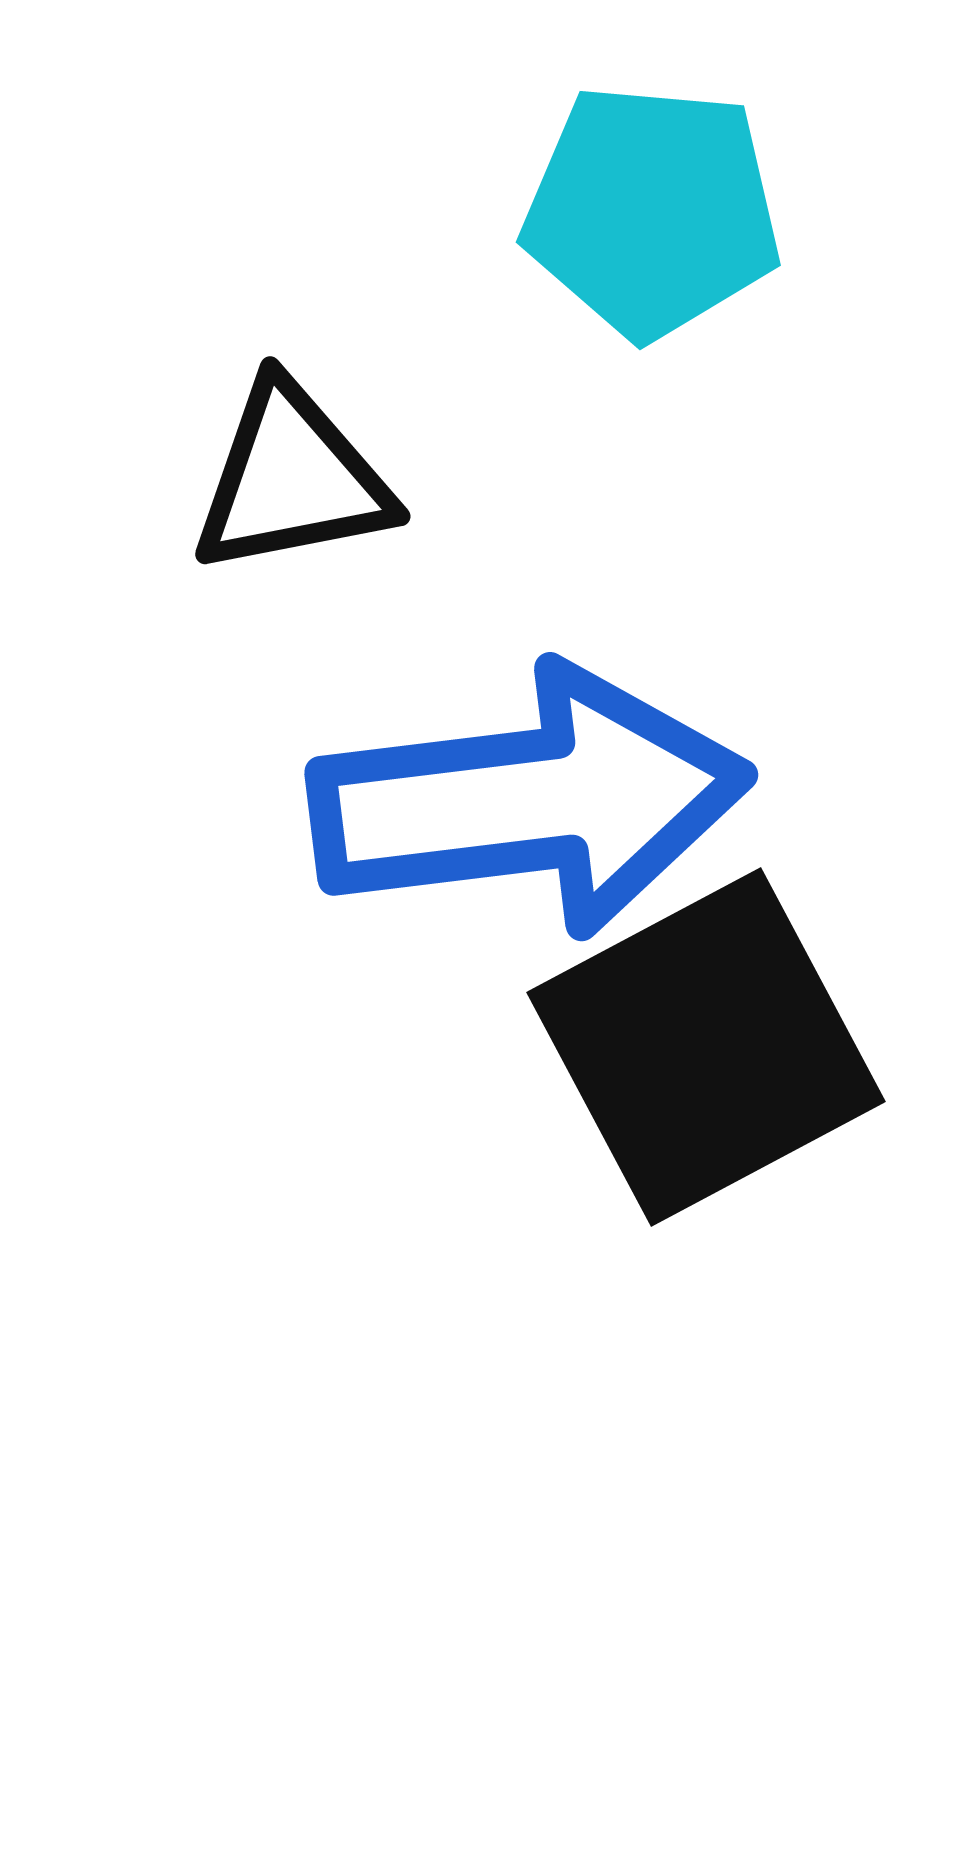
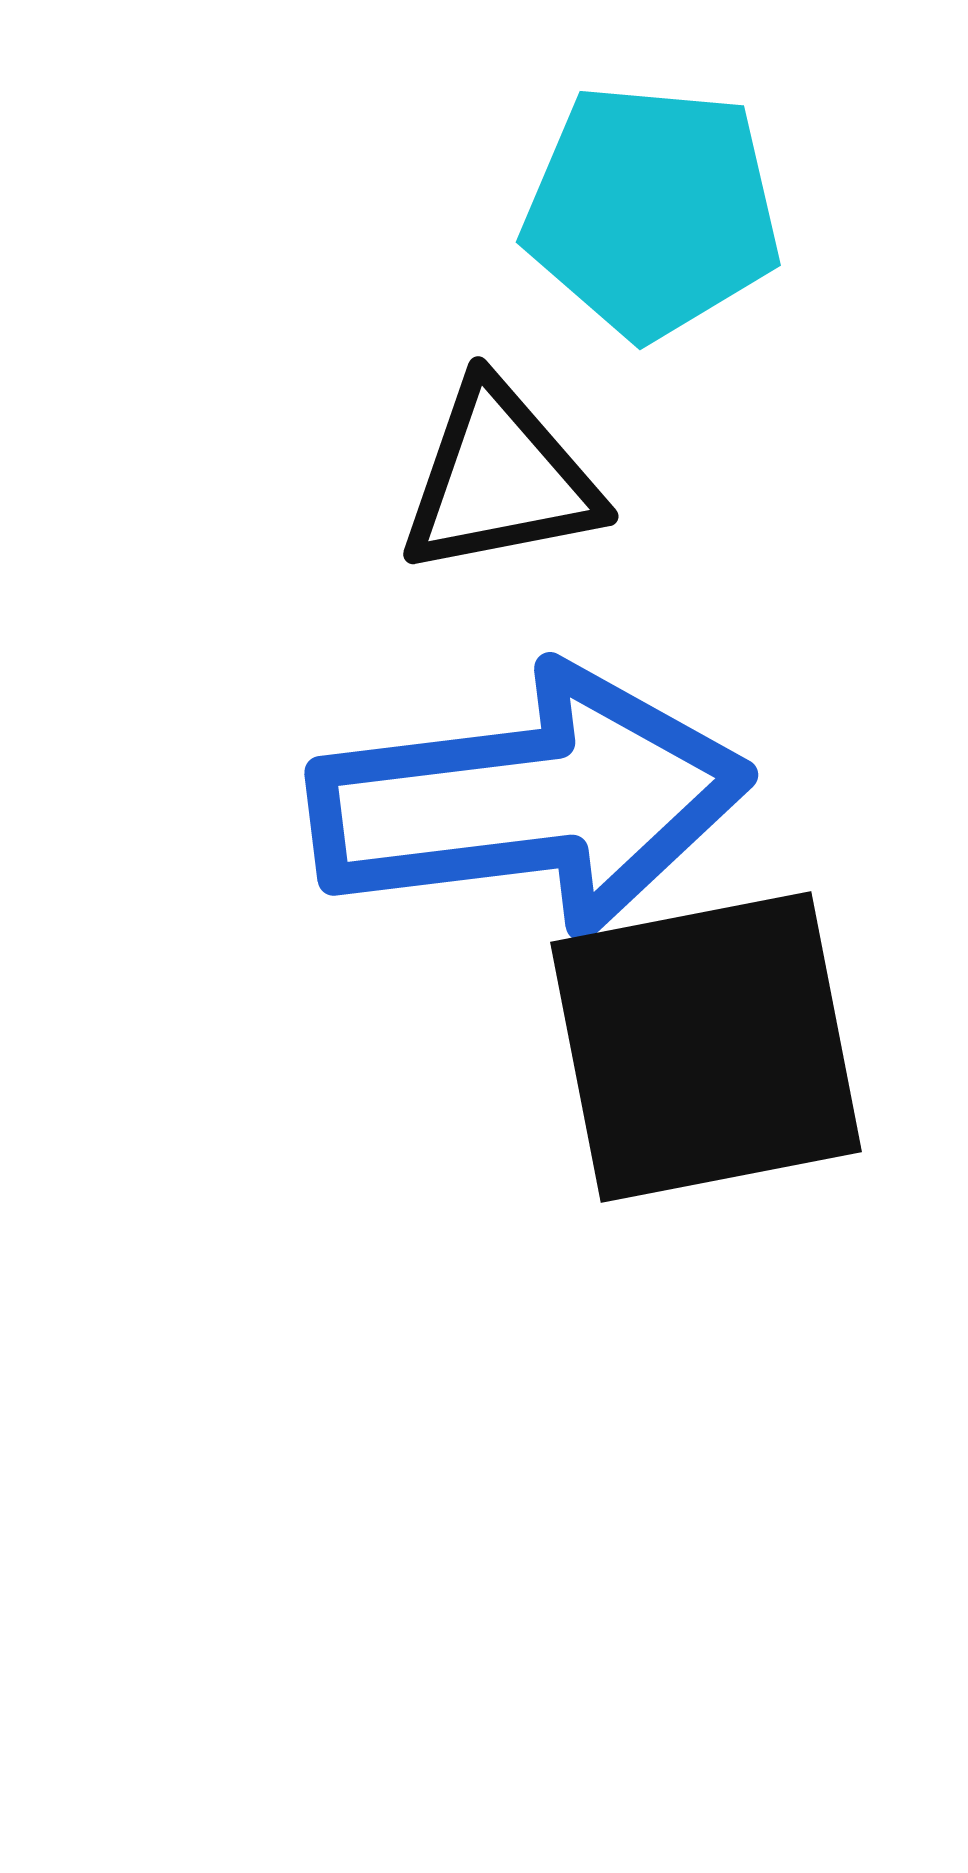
black triangle: moved 208 px right
black square: rotated 17 degrees clockwise
